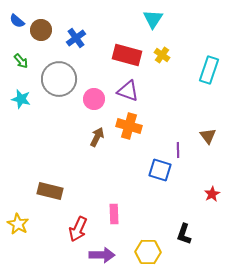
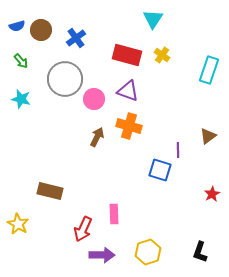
blue semicircle: moved 5 px down; rotated 56 degrees counterclockwise
gray circle: moved 6 px right
brown triangle: rotated 30 degrees clockwise
red arrow: moved 5 px right
black L-shape: moved 16 px right, 18 px down
yellow hexagon: rotated 20 degrees counterclockwise
